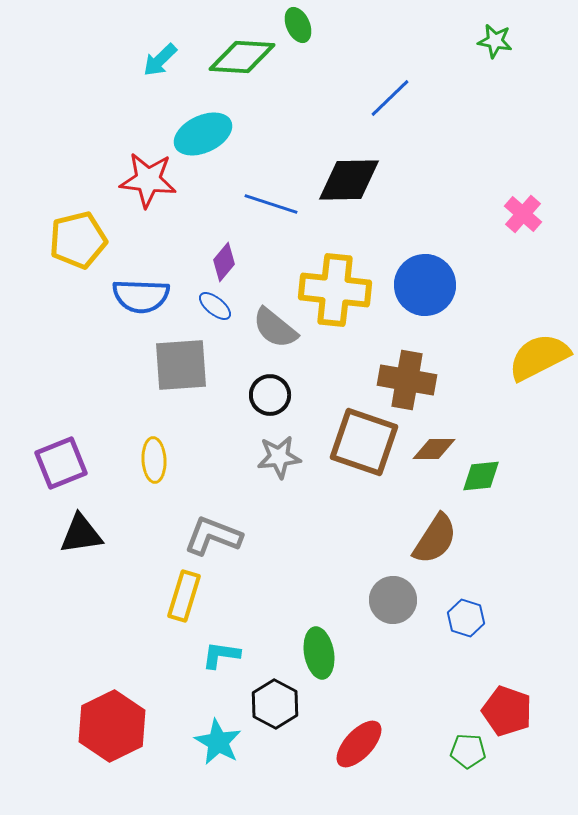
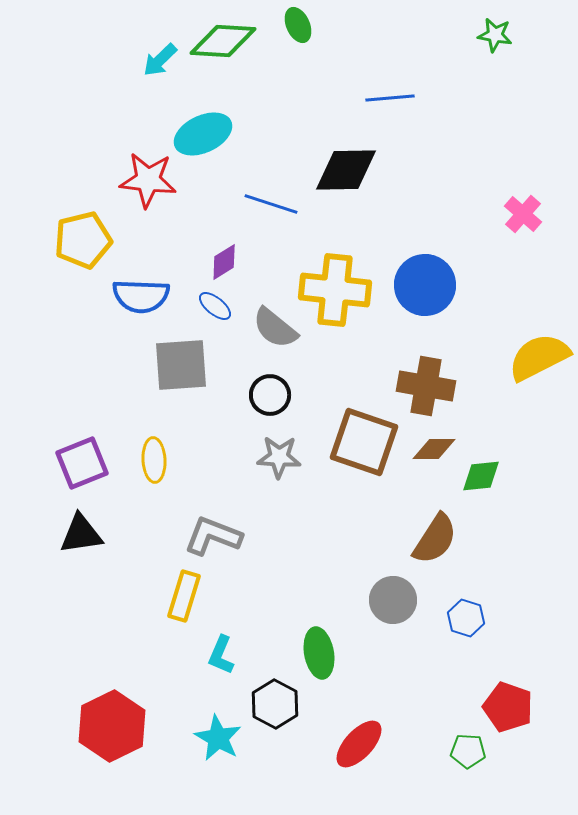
green star at (495, 41): moved 6 px up
green diamond at (242, 57): moved 19 px left, 16 px up
blue line at (390, 98): rotated 39 degrees clockwise
black diamond at (349, 180): moved 3 px left, 10 px up
yellow pentagon at (78, 240): moved 5 px right
purple diamond at (224, 262): rotated 18 degrees clockwise
brown cross at (407, 380): moved 19 px right, 6 px down
gray star at (279, 457): rotated 9 degrees clockwise
purple square at (61, 463): moved 21 px right
cyan L-shape at (221, 655): rotated 75 degrees counterclockwise
red pentagon at (507, 711): moved 1 px right, 4 px up
cyan star at (218, 742): moved 4 px up
